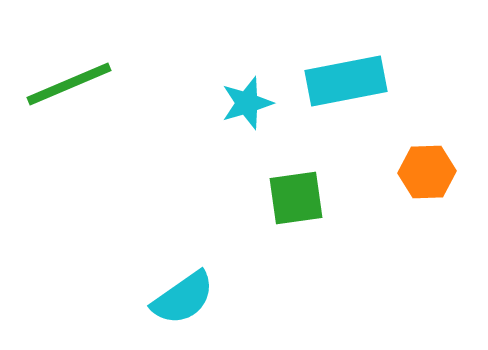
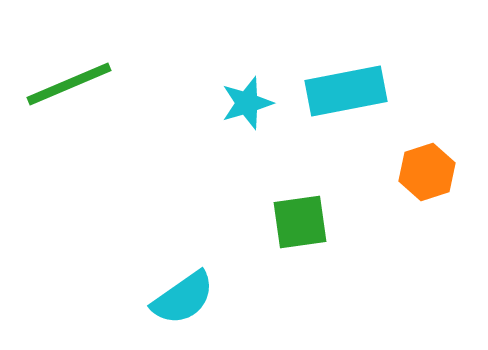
cyan rectangle: moved 10 px down
orange hexagon: rotated 16 degrees counterclockwise
green square: moved 4 px right, 24 px down
